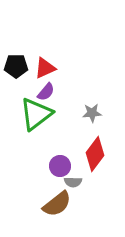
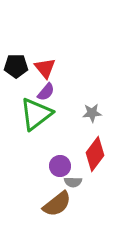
red triangle: rotated 45 degrees counterclockwise
